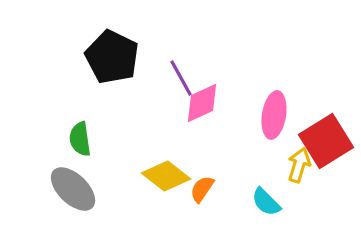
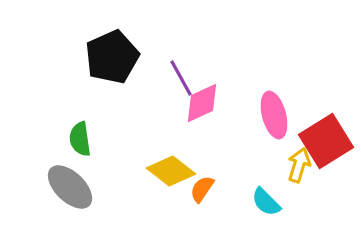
black pentagon: rotated 22 degrees clockwise
pink ellipse: rotated 24 degrees counterclockwise
yellow diamond: moved 5 px right, 5 px up
gray ellipse: moved 3 px left, 2 px up
